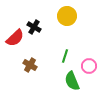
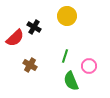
green semicircle: moved 1 px left
